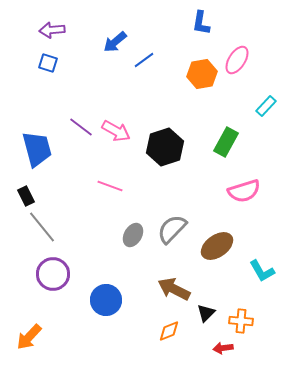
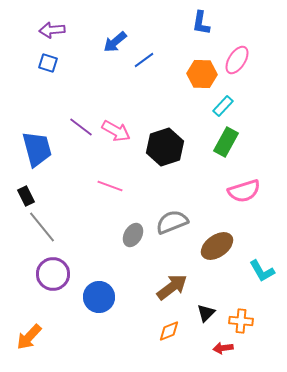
orange hexagon: rotated 12 degrees clockwise
cyan rectangle: moved 43 px left
gray semicircle: moved 7 px up; rotated 24 degrees clockwise
brown arrow: moved 2 px left, 2 px up; rotated 116 degrees clockwise
blue circle: moved 7 px left, 3 px up
